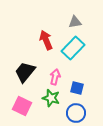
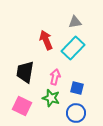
black trapezoid: rotated 30 degrees counterclockwise
